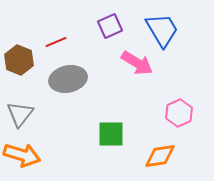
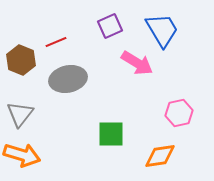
brown hexagon: moved 2 px right
pink hexagon: rotated 12 degrees clockwise
